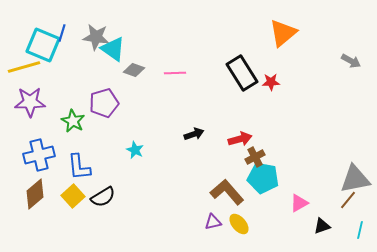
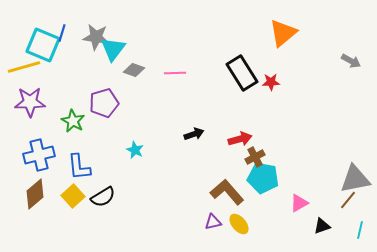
cyan triangle: rotated 32 degrees clockwise
